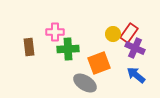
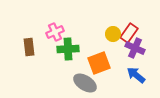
pink cross: rotated 24 degrees counterclockwise
